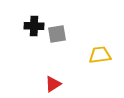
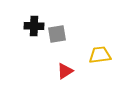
red triangle: moved 12 px right, 13 px up
